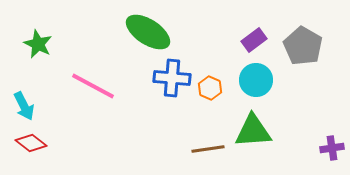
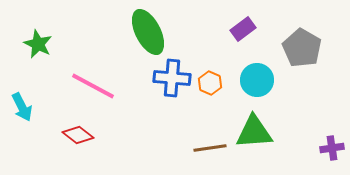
green ellipse: rotated 30 degrees clockwise
purple rectangle: moved 11 px left, 11 px up
gray pentagon: moved 1 px left, 2 px down
cyan circle: moved 1 px right
orange hexagon: moved 5 px up
cyan arrow: moved 2 px left, 1 px down
green triangle: moved 1 px right, 1 px down
red diamond: moved 47 px right, 8 px up
brown line: moved 2 px right, 1 px up
